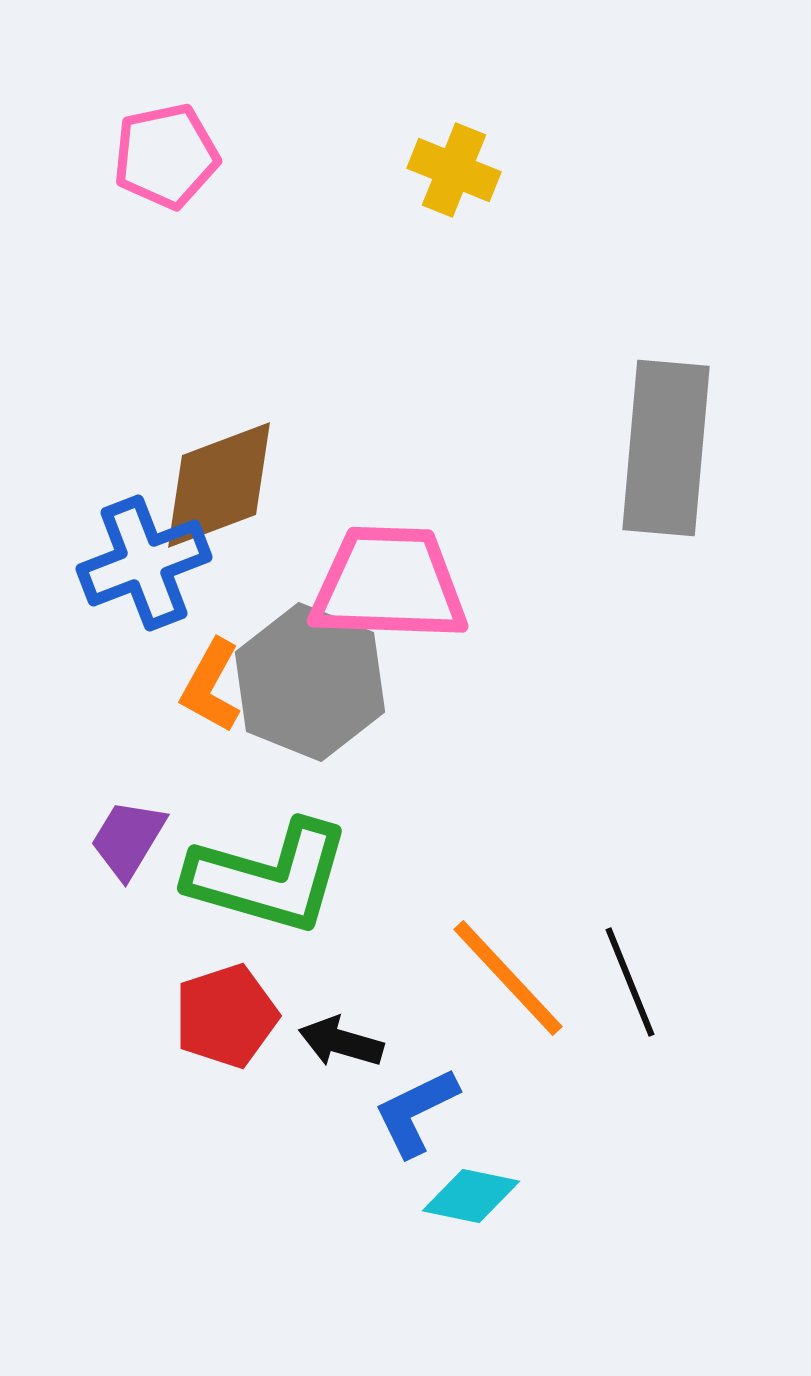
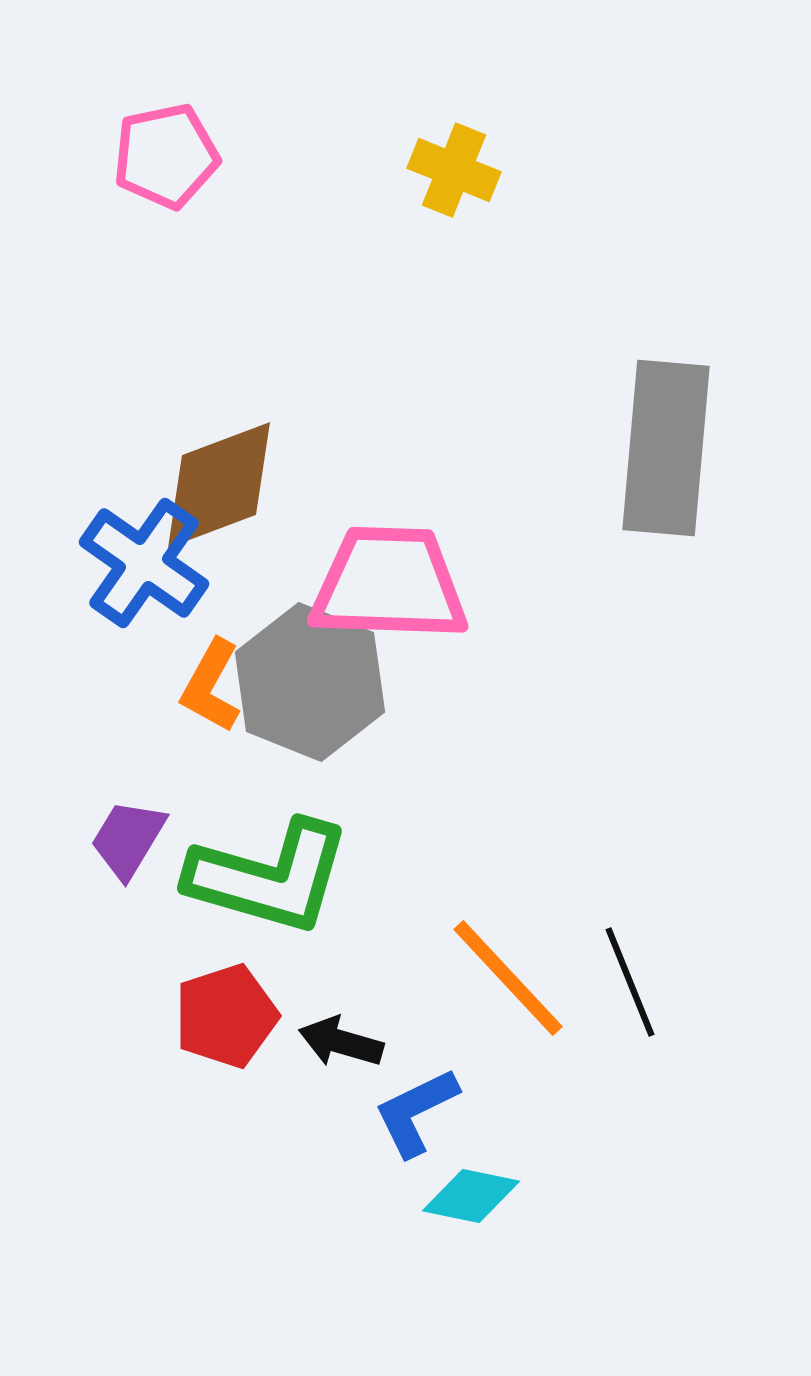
blue cross: rotated 34 degrees counterclockwise
